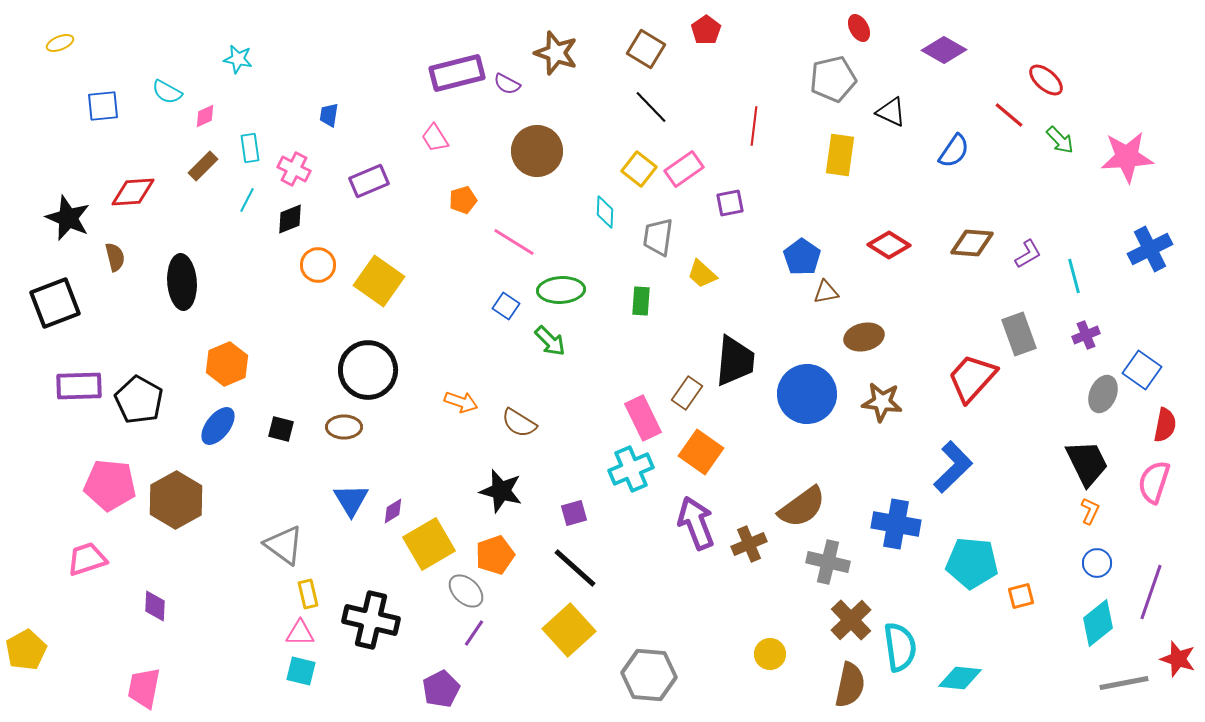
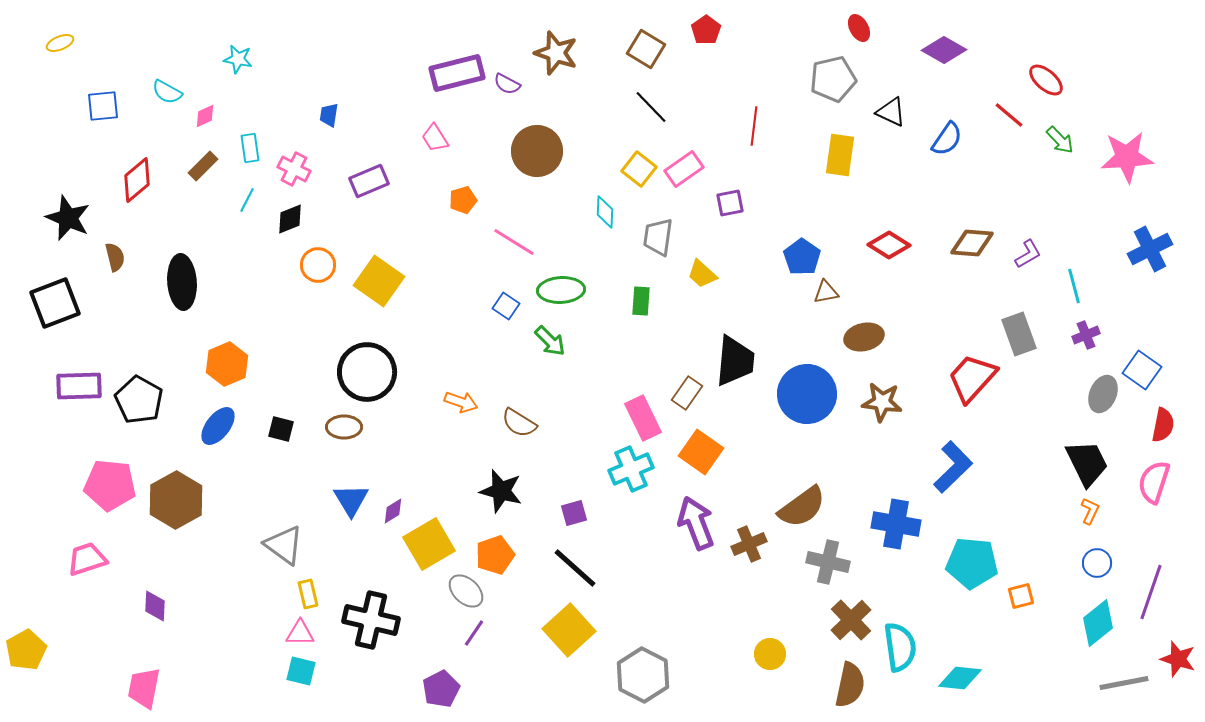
blue semicircle at (954, 151): moved 7 px left, 12 px up
red diamond at (133, 192): moved 4 px right, 12 px up; rotated 36 degrees counterclockwise
cyan line at (1074, 276): moved 10 px down
black circle at (368, 370): moved 1 px left, 2 px down
red semicircle at (1165, 425): moved 2 px left
gray hexagon at (649, 675): moved 6 px left; rotated 22 degrees clockwise
